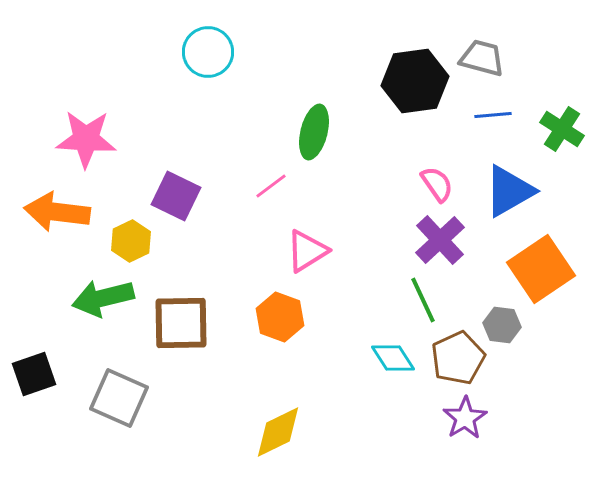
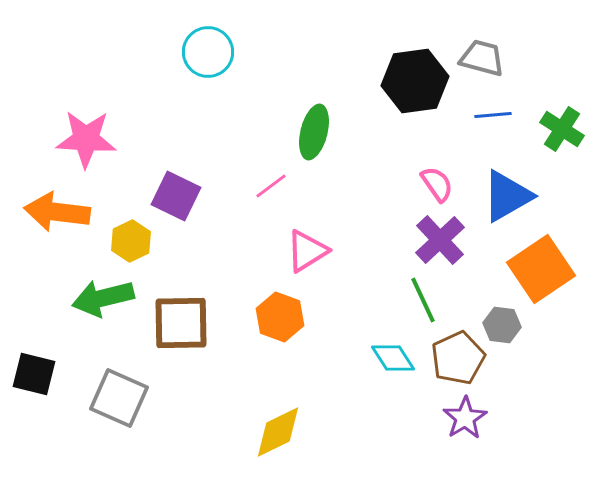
blue triangle: moved 2 px left, 5 px down
black square: rotated 33 degrees clockwise
